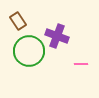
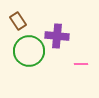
purple cross: rotated 15 degrees counterclockwise
